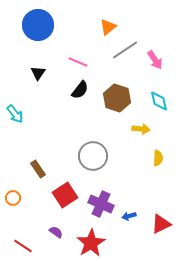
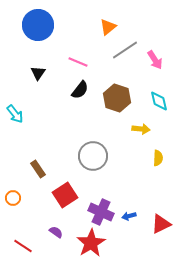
purple cross: moved 8 px down
